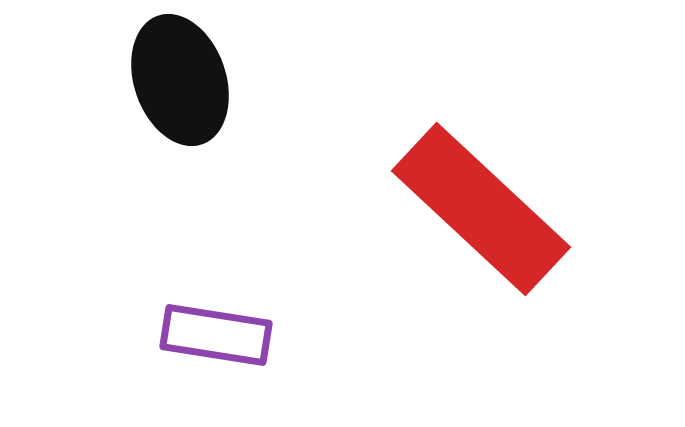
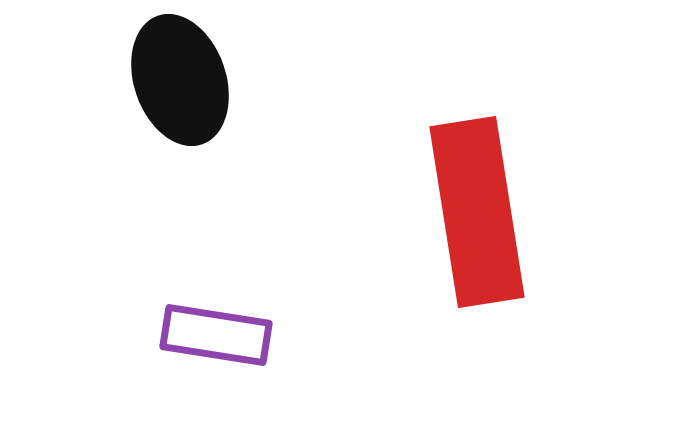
red rectangle: moved 4 px left, 3 px down; rotated 38 degrees clockwise
